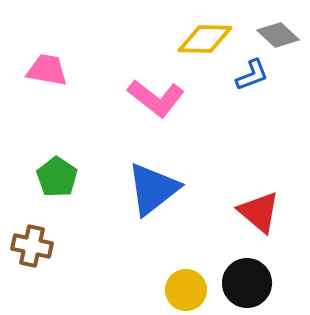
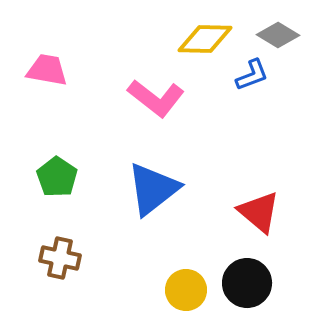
gray diamond: rotated 12 degrees counterclockwise
brown cross: moved 28 px right, 12 px down
